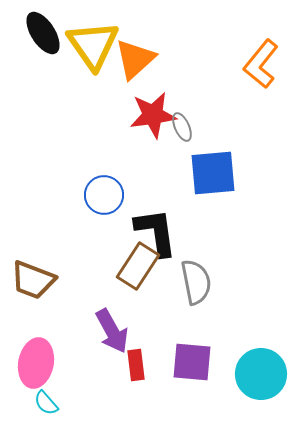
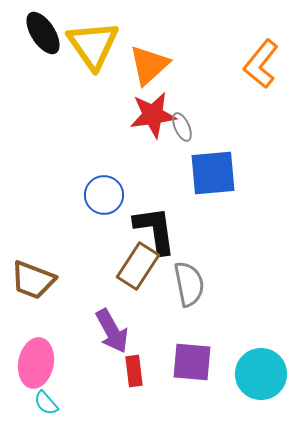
orange triangle: moved 14 px right, 6 px down
black L-shape: moved 1 px left, 2 px up
gray semicircle: moved 7 px left, 2 px down
red rectangle: moved 2 px left, 6 px down
